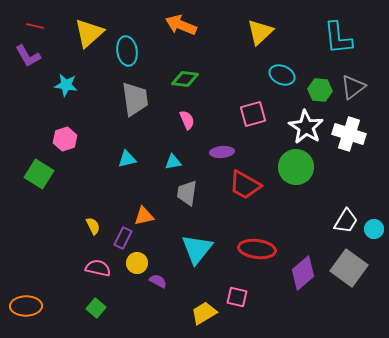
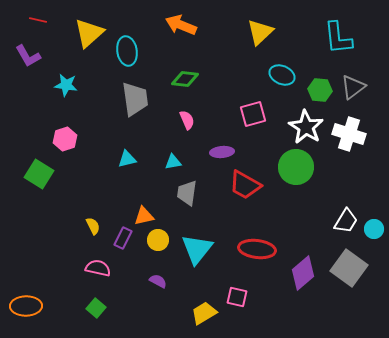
red line at (35, 26): moved 3 px right, 6 px up
yellow circle at (137, 263): moved 21 px right, 23 px up
